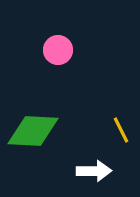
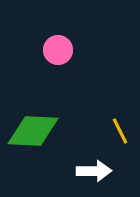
yellow line: moved 1 px left, 1 px down
